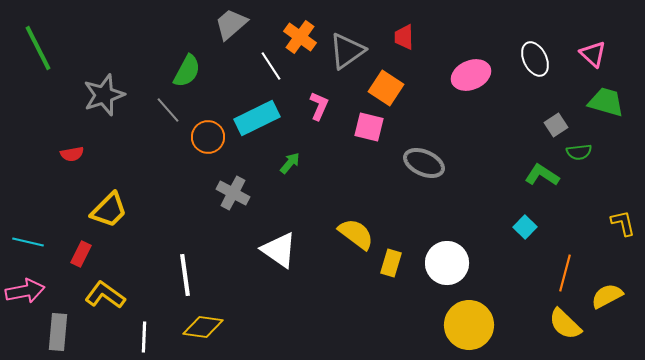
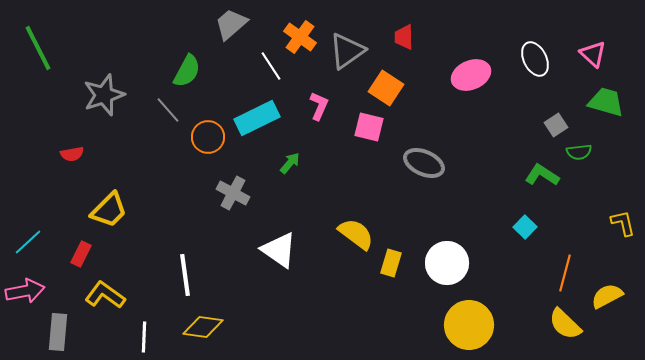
cyan line at (28, 242): rotated 56 degrees counterclockwise
